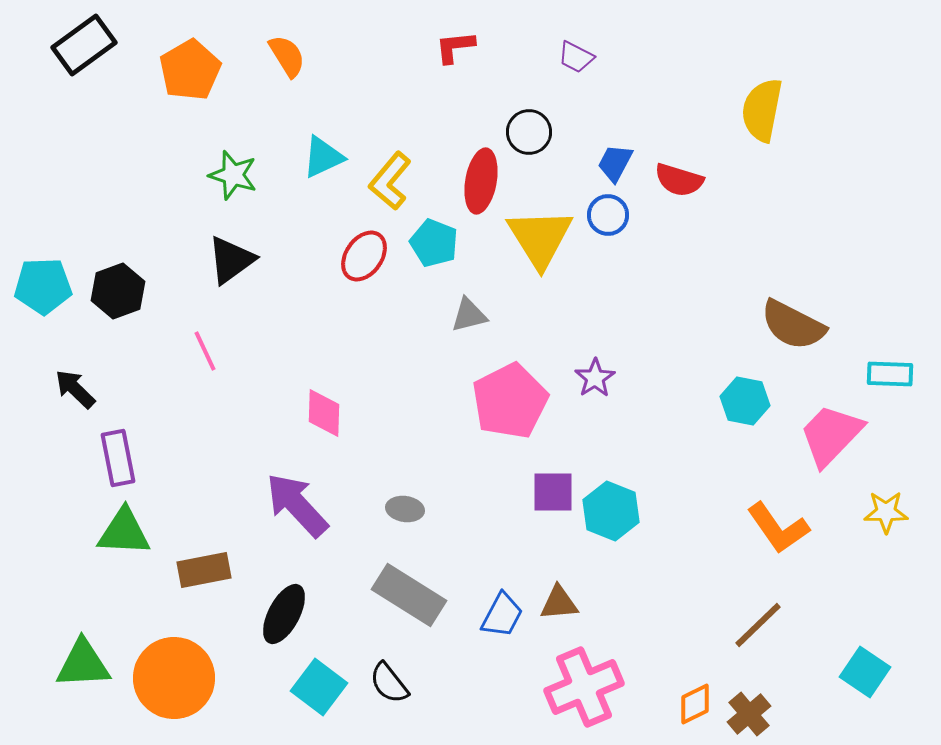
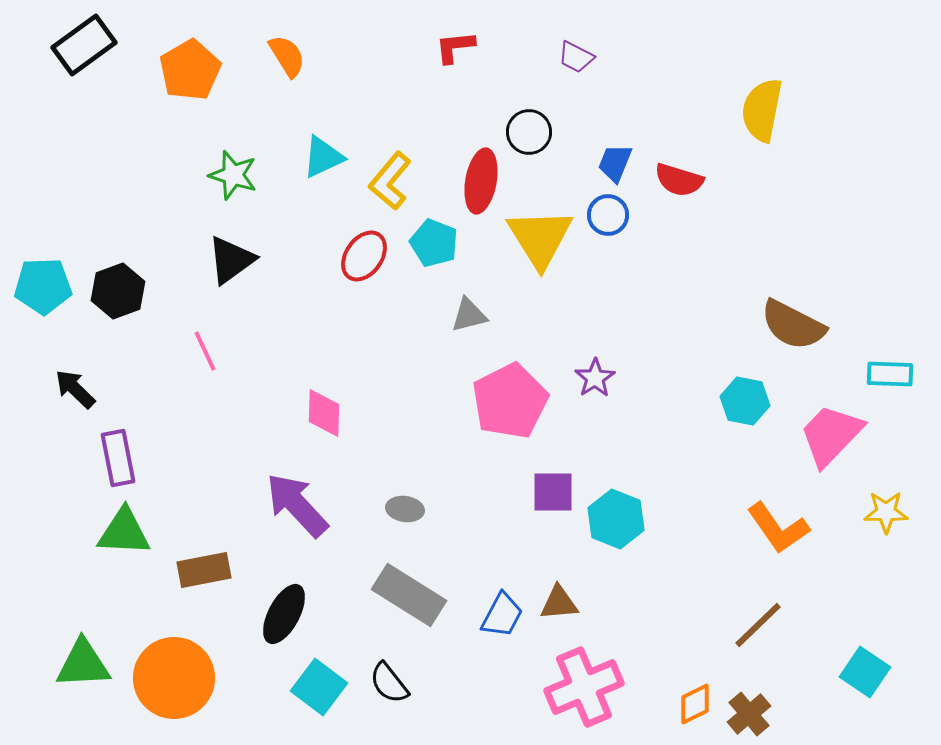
blue trapezoid at (615, 163): rotated 6 degrees counterclockwise
cyan hexagon at (611, 511): moved 5 px right, 8 px down
